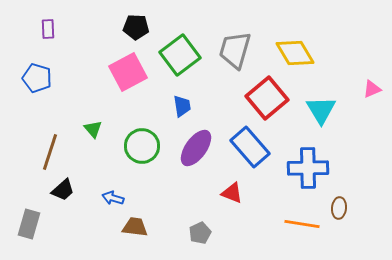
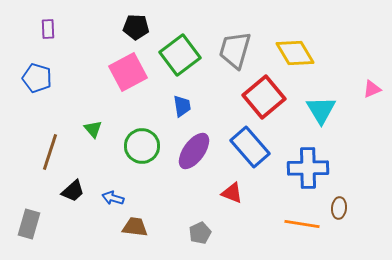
red square: moved 3 px left, 1 px up
purple ellipse: moved 2 px left, 3 px down
black trapezoid: moved 10 px right, 1 px down
